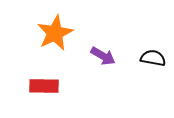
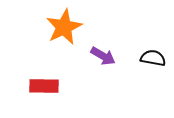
orange star: moved 9 px right, 6 px up
